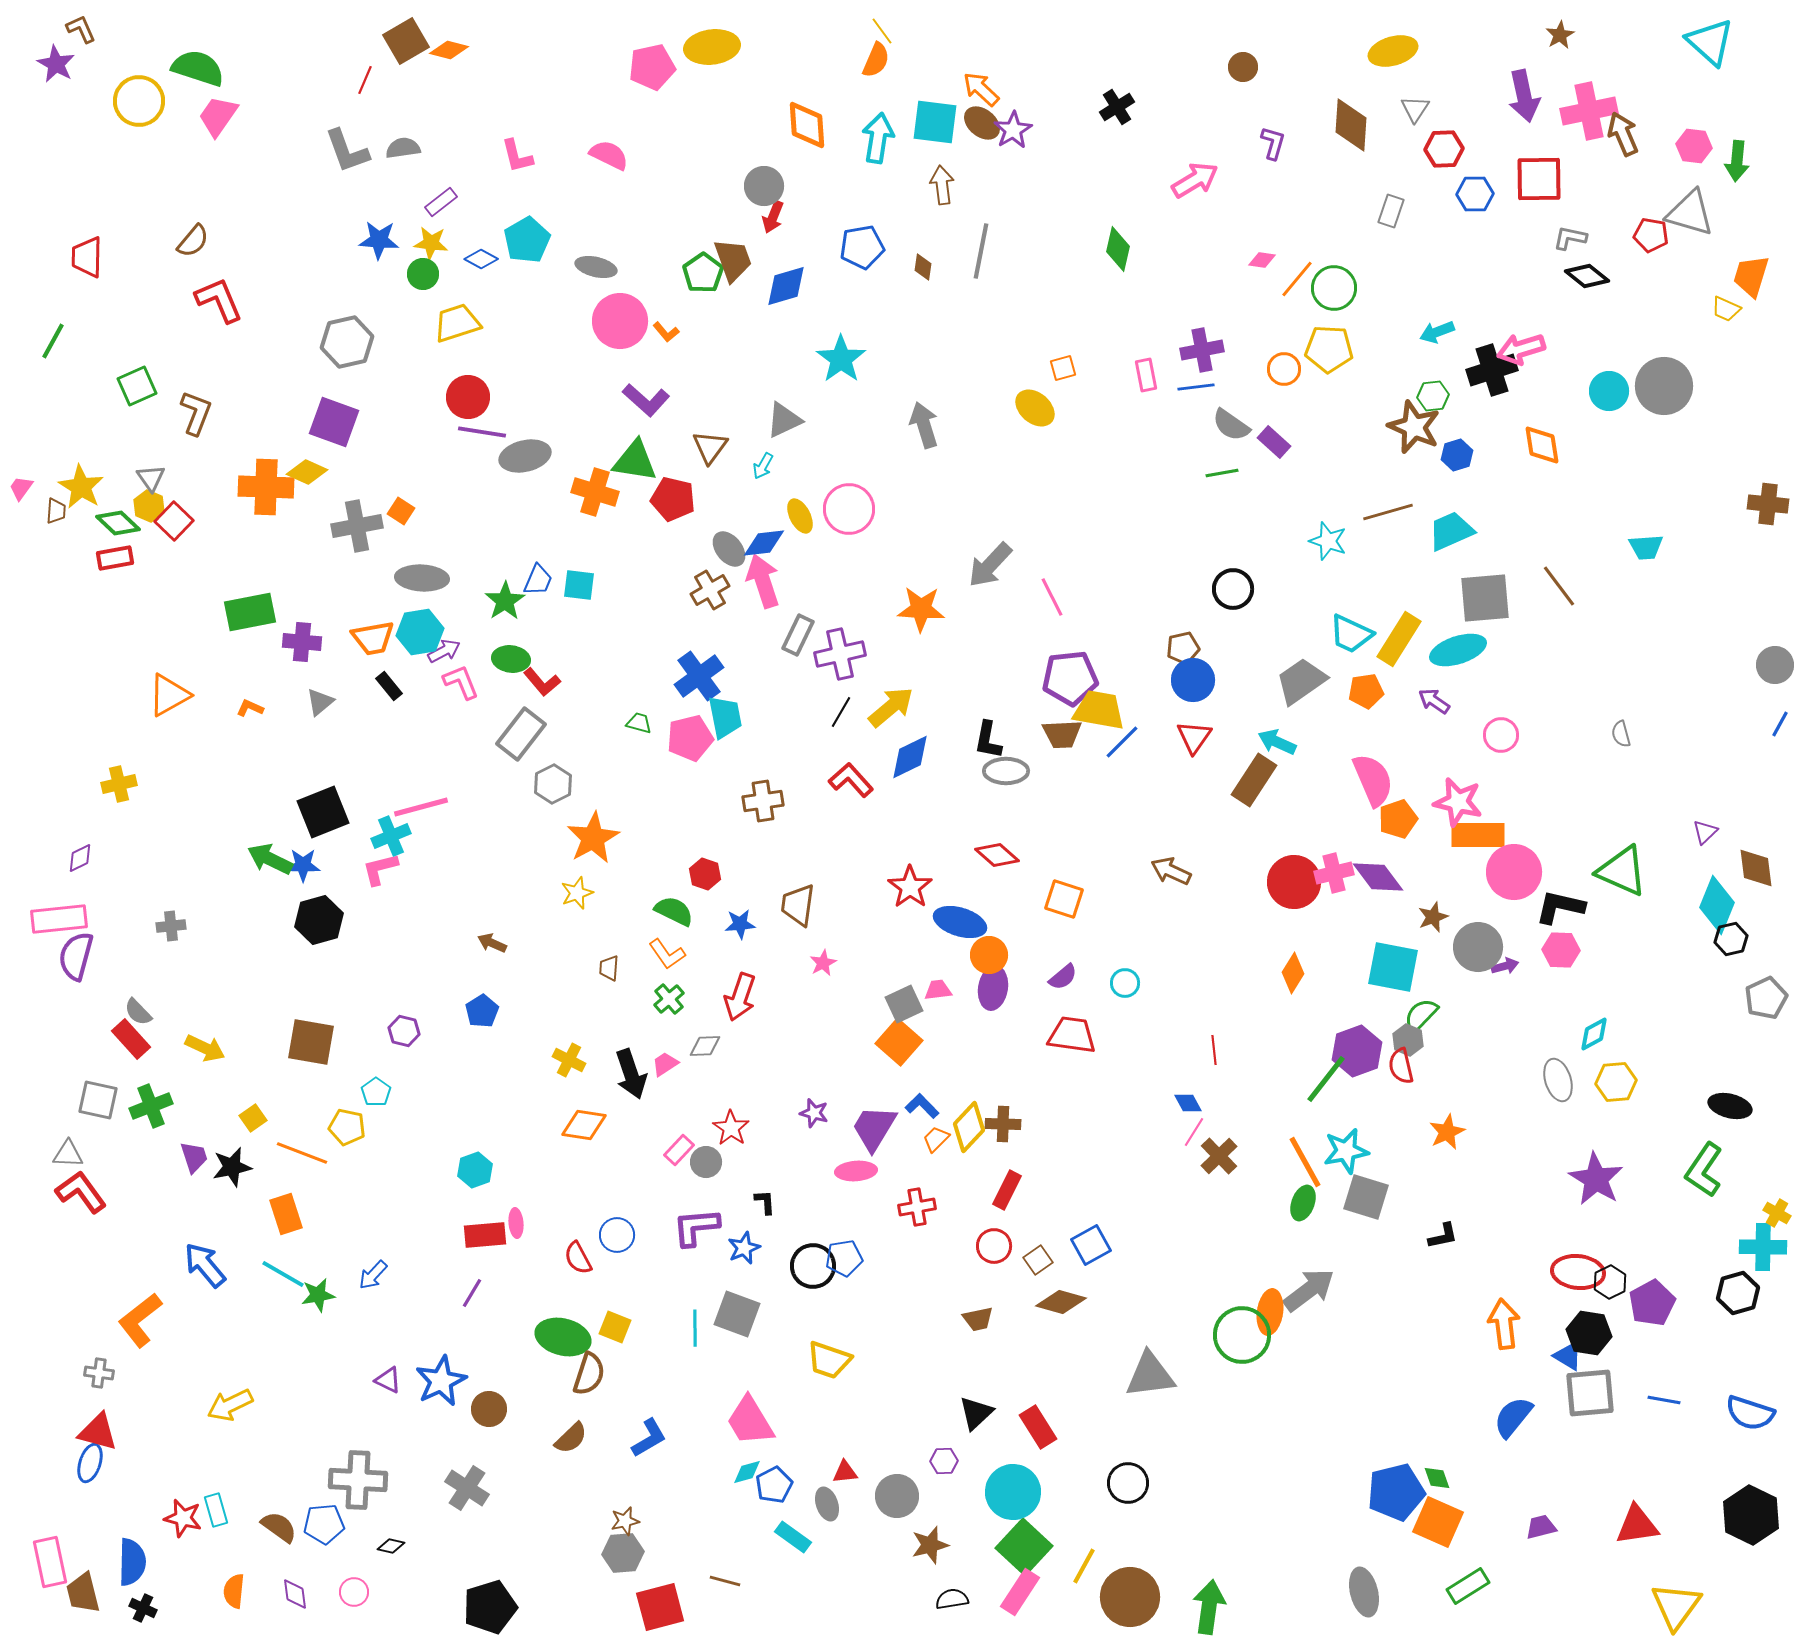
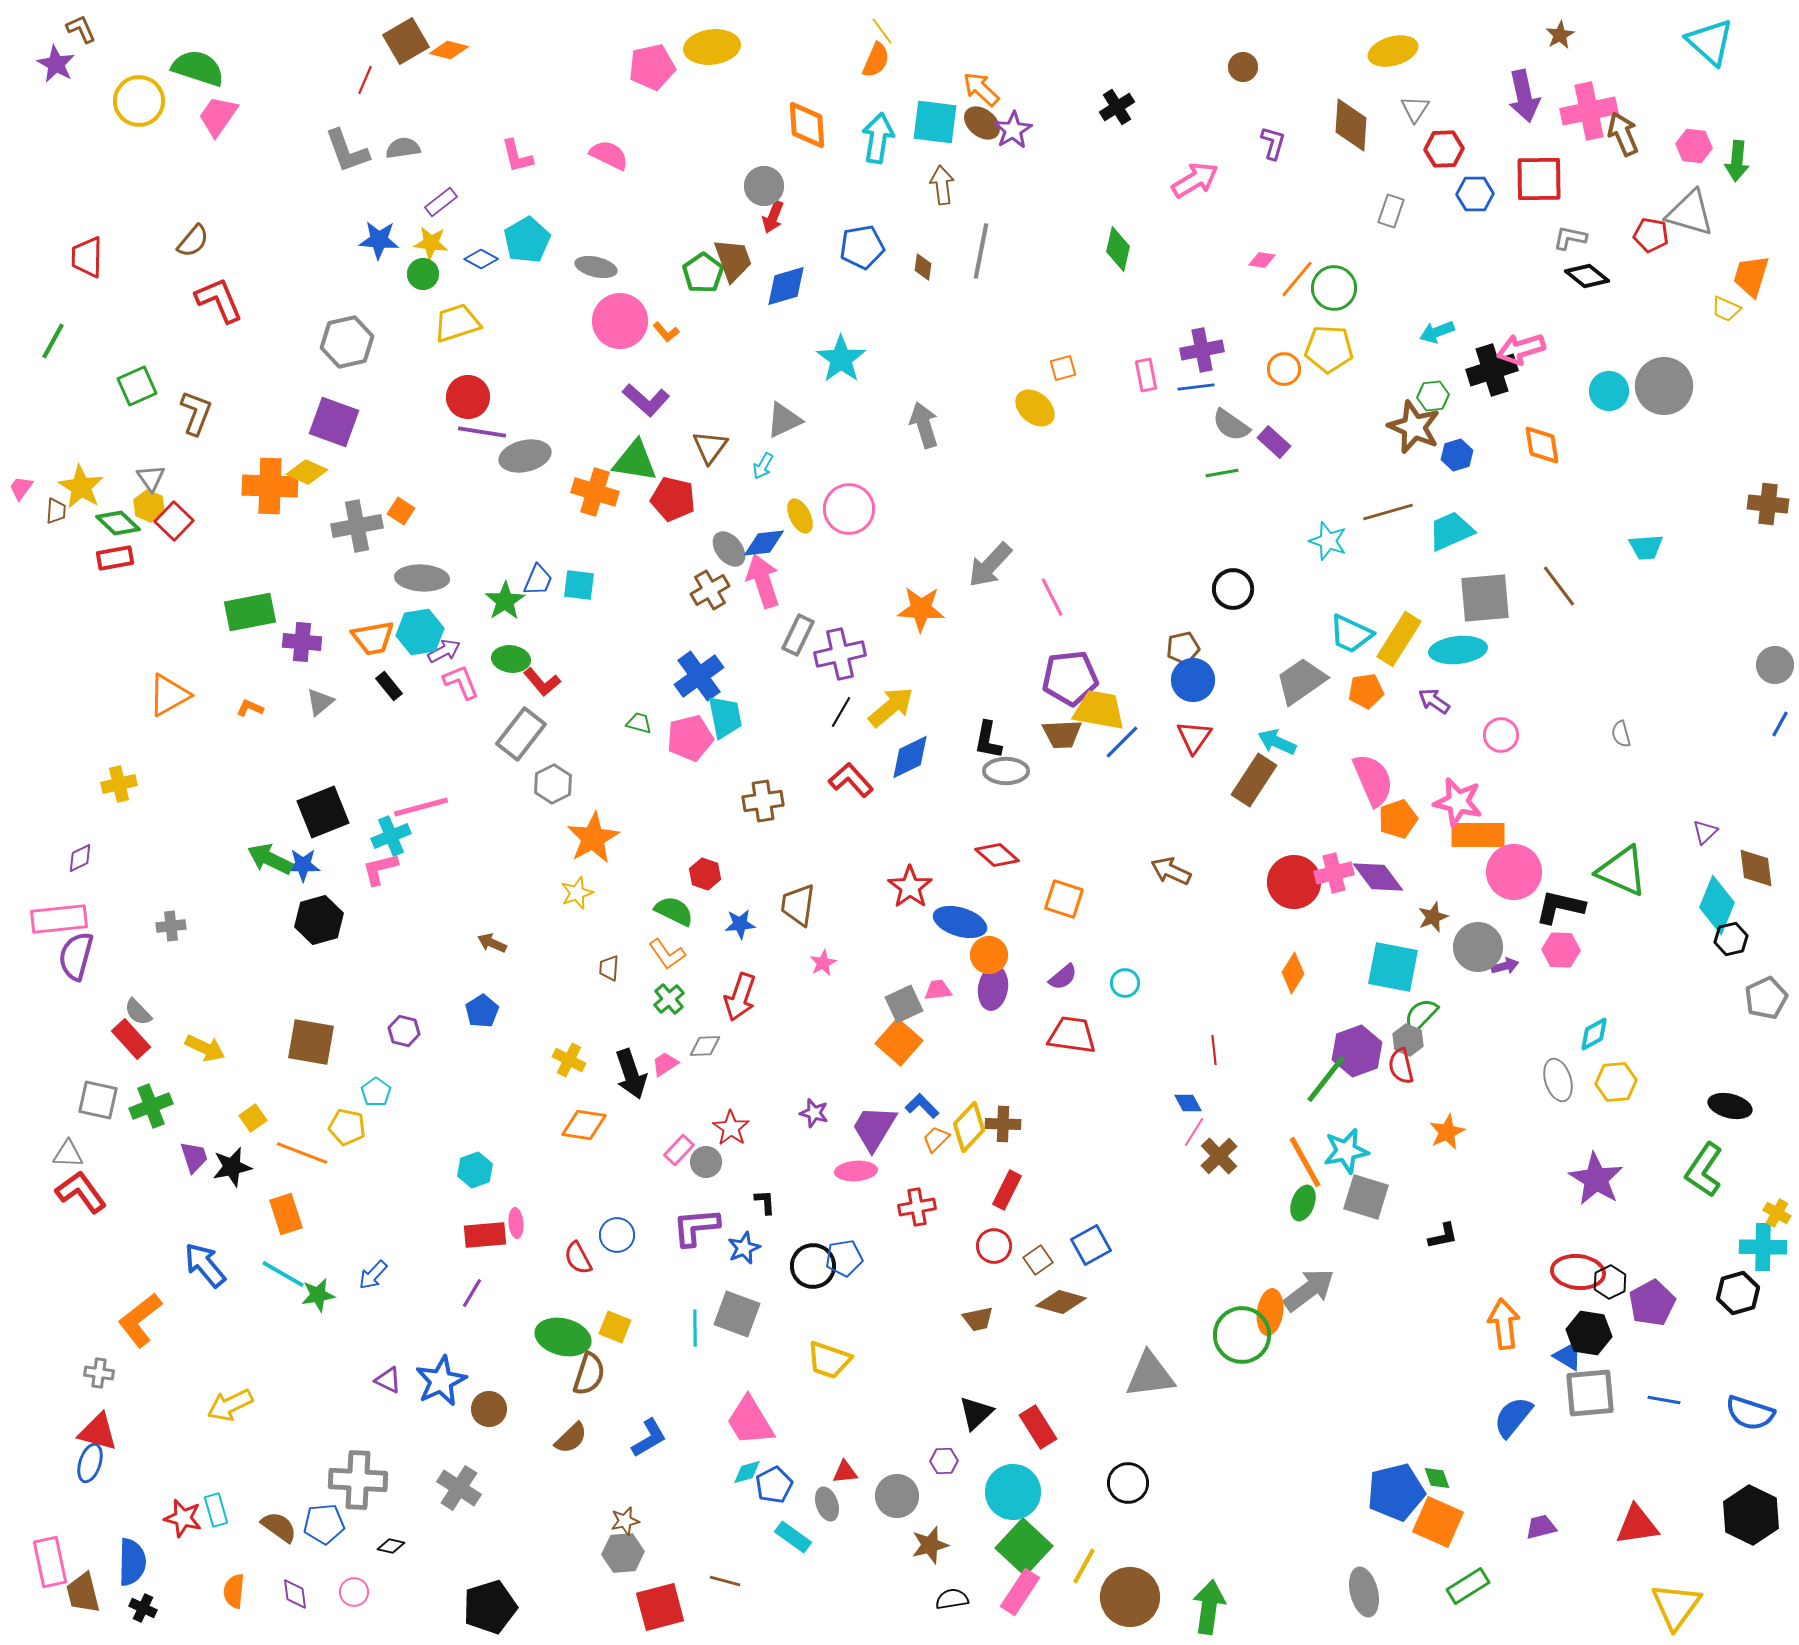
orange cross at (266, 487): moved 4 px right, 1 px up
cyan ellipse at (1458, 650): rotated 12 degrees clockwise
gray cross at (467, 1488): moved 8 px left
